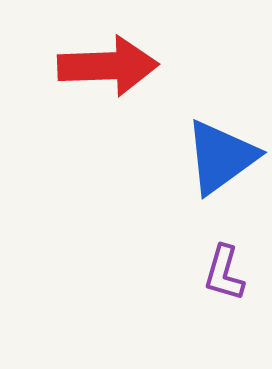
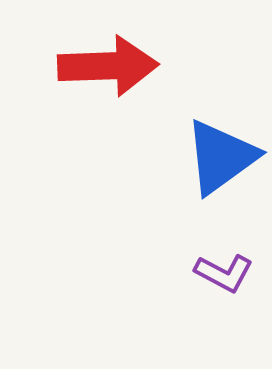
purple L-shape: rotated 78 degrees counterclockwise
